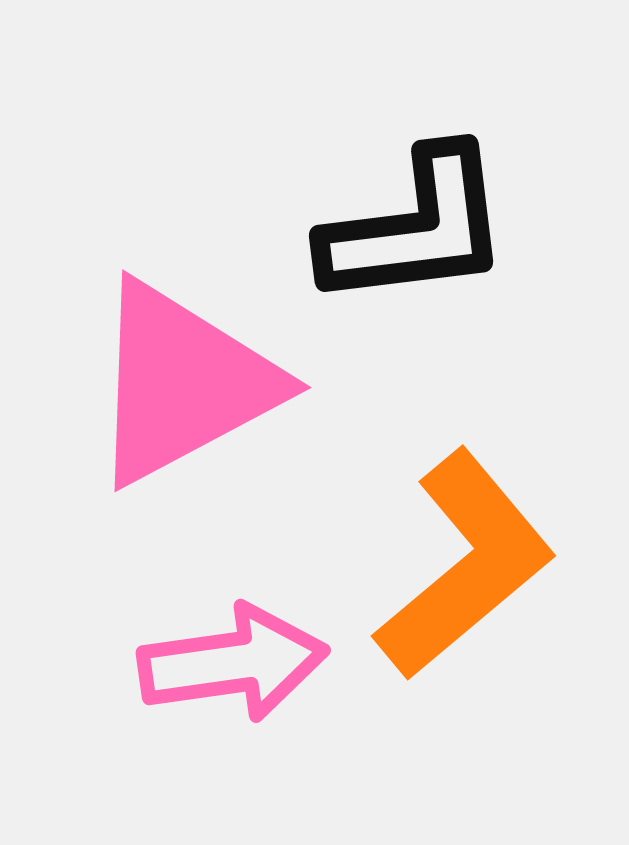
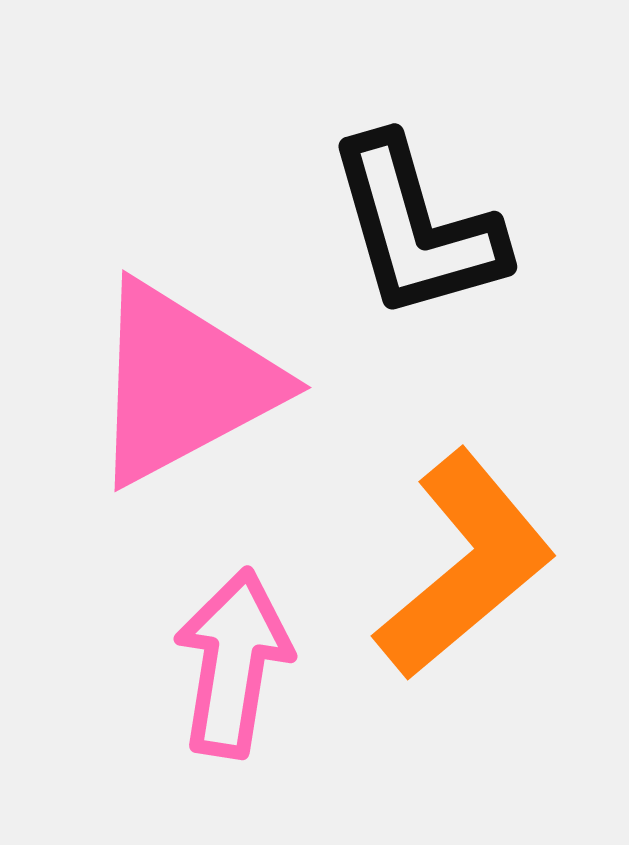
black L-shape: rotated 81 degrees clockwise
pink arrow: rotated 73 degrees counterclockwise
